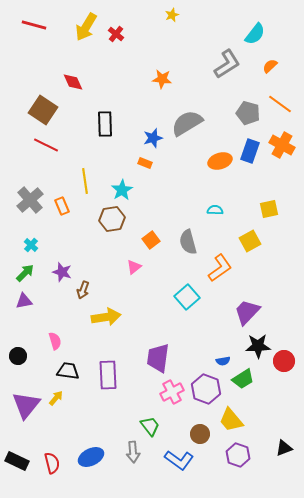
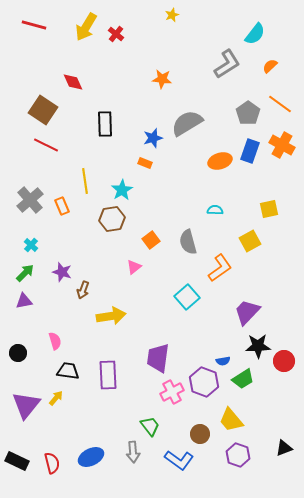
gray pentagon at (248, 113): rotated 20 degrees clockwise
yellow arrow at (106, 317): moved 5 px right, 1 px up
black circle at (18, 356): moved 3 px up
purple hexagon at (206, 389): moved 2 px left, 7 px up
